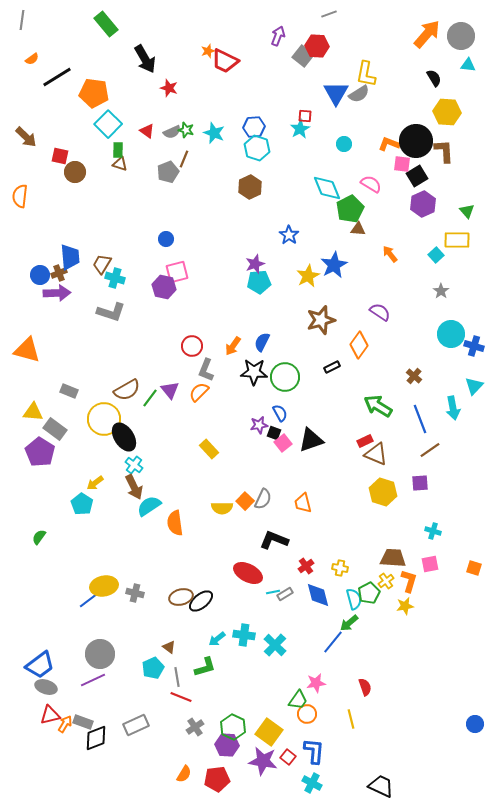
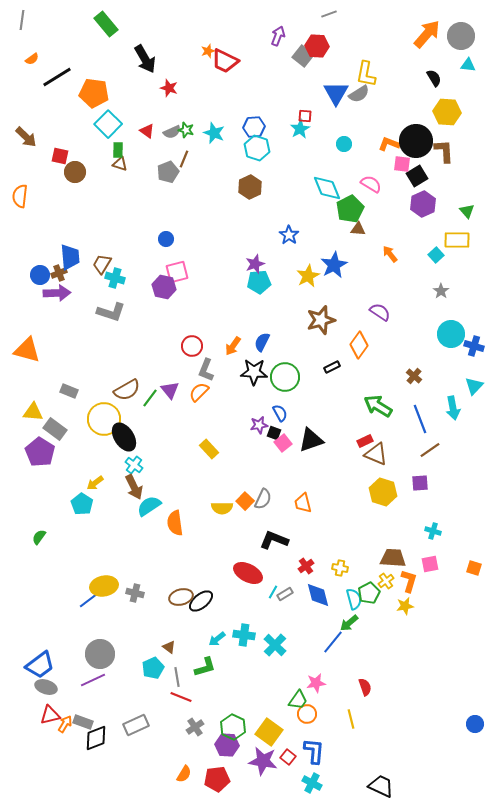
cyan line at (273, 592): rotated 48 degrees counterclockwise
